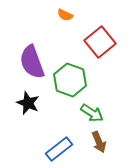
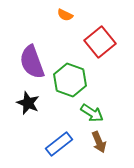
blue rectangle: moved 5 px up
